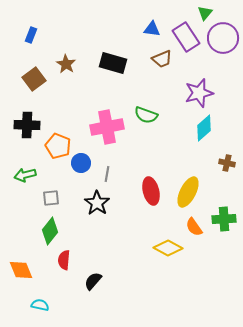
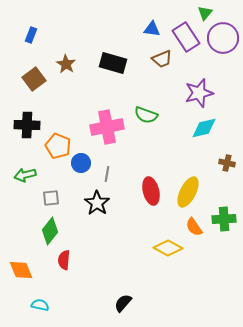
cyan diamond: rotated 28 degrees clockwise
black semicircle: moved 30 px right, 22 px down
